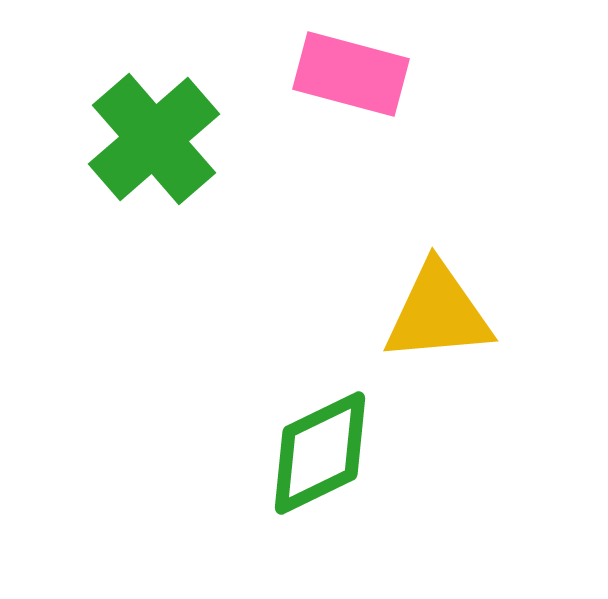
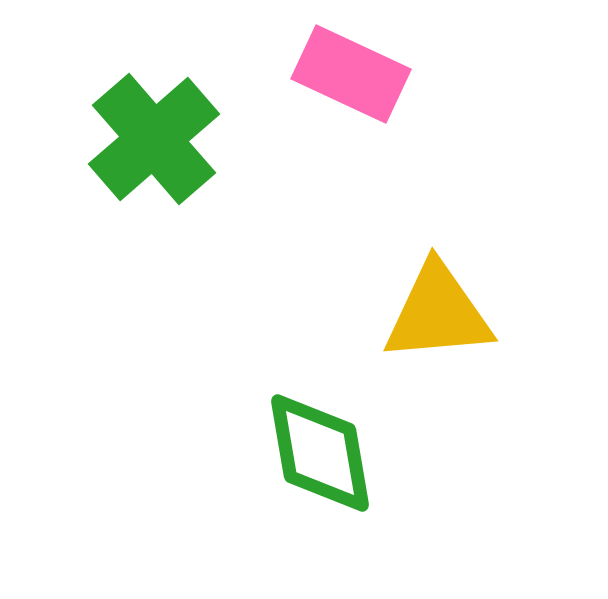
pink rectangle: rotated 10 degrees clockwise
green diamond: rotated 74 degrees counterclockwise
